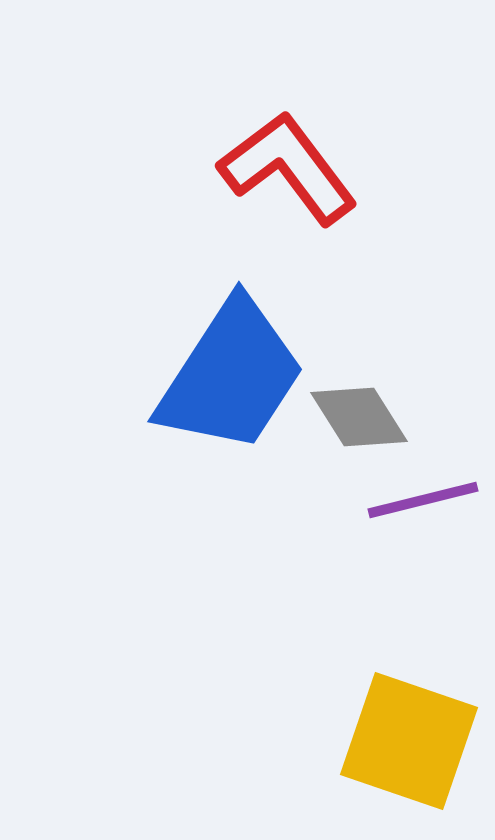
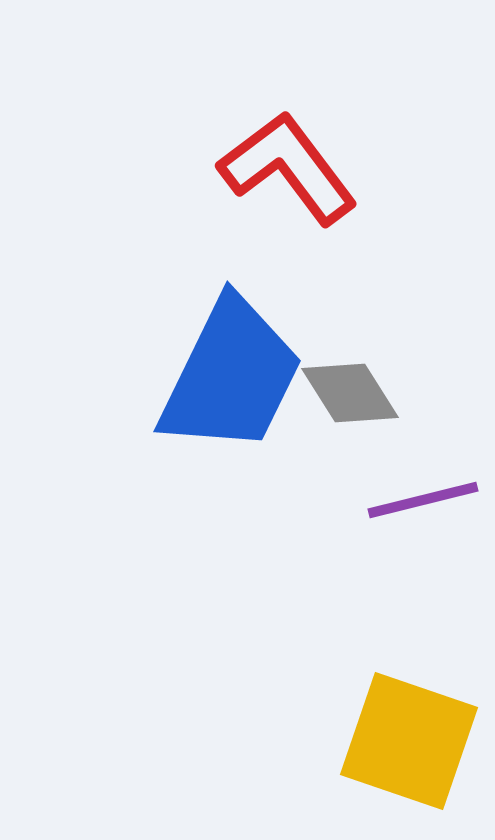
blue trapezoid: rotated 7 degrees counterclockwise
gray diamond: moved 9 px left, 24 px up
